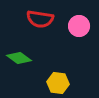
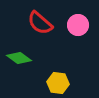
red semicircle: moved 4 px down; rotated 32 degrees clockwise
pink circle: moved 1 px left, 1 px up
